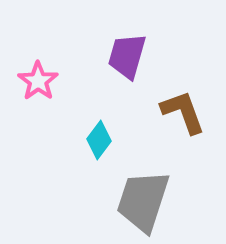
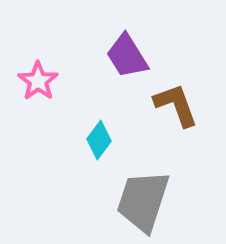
purple trapezoid: rotated 48 degrees counterclockwise
brown L-shape: moved 7 px left, 7 px up
